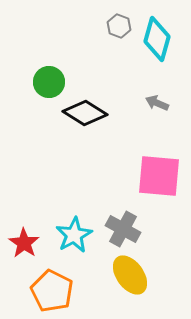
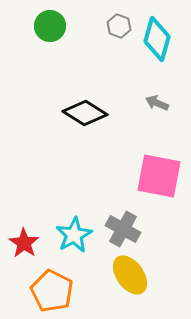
green circle: moved 1 px right, 56 px up
pink square: rotated 6 degrees clockwise
